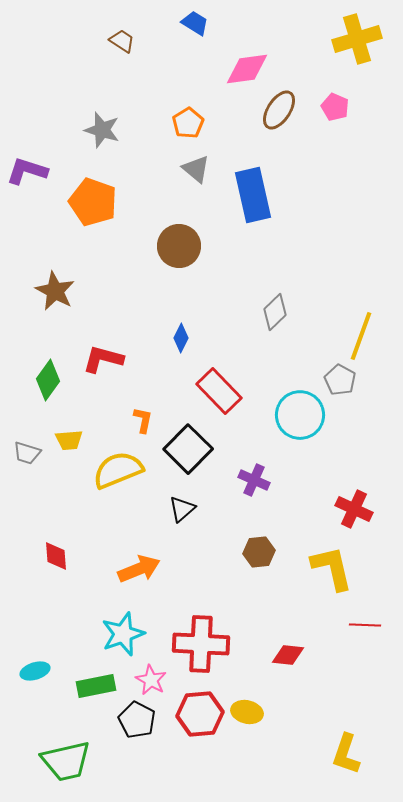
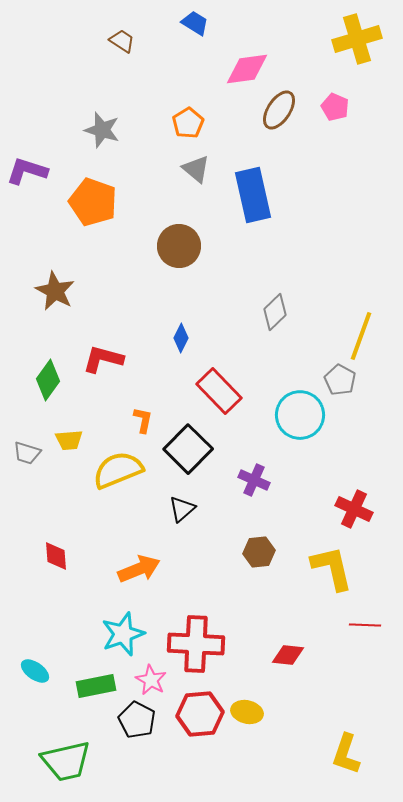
red cross at (201, 644): moved 5 px left
cyan ellipse at (35, 671): rotated 52 degrees clockwise
